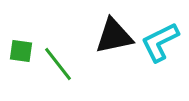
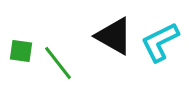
black triangle: rotated 42 degrees clockwise
green line: moved 1 px up
